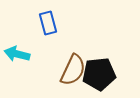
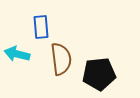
blue rectangle: moved 7 px left, 4 px down; rotated 10 degrees clockwise
brown semicircle: moved 12 px left, 11 px up; rotated 32 degrees counterclockwise
